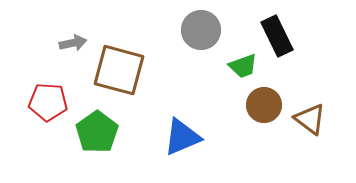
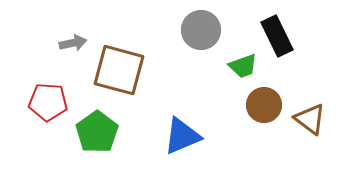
blue triangle: moved 1 px up
